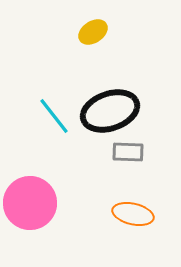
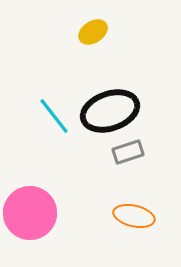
gray rectangle: rotated 20 degrees counterclockwise
pink circle: moved 10 px down
orange ellipse: moved 1 px right, 2 px down
